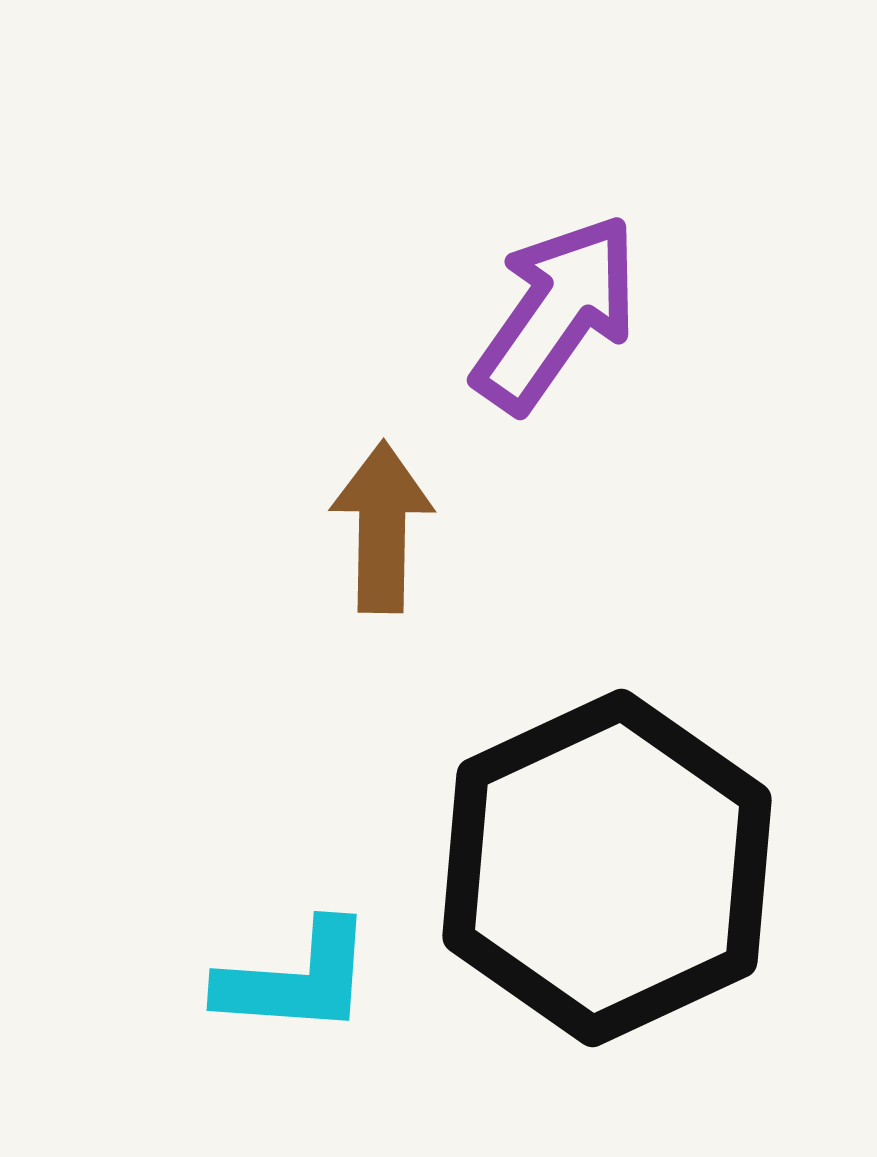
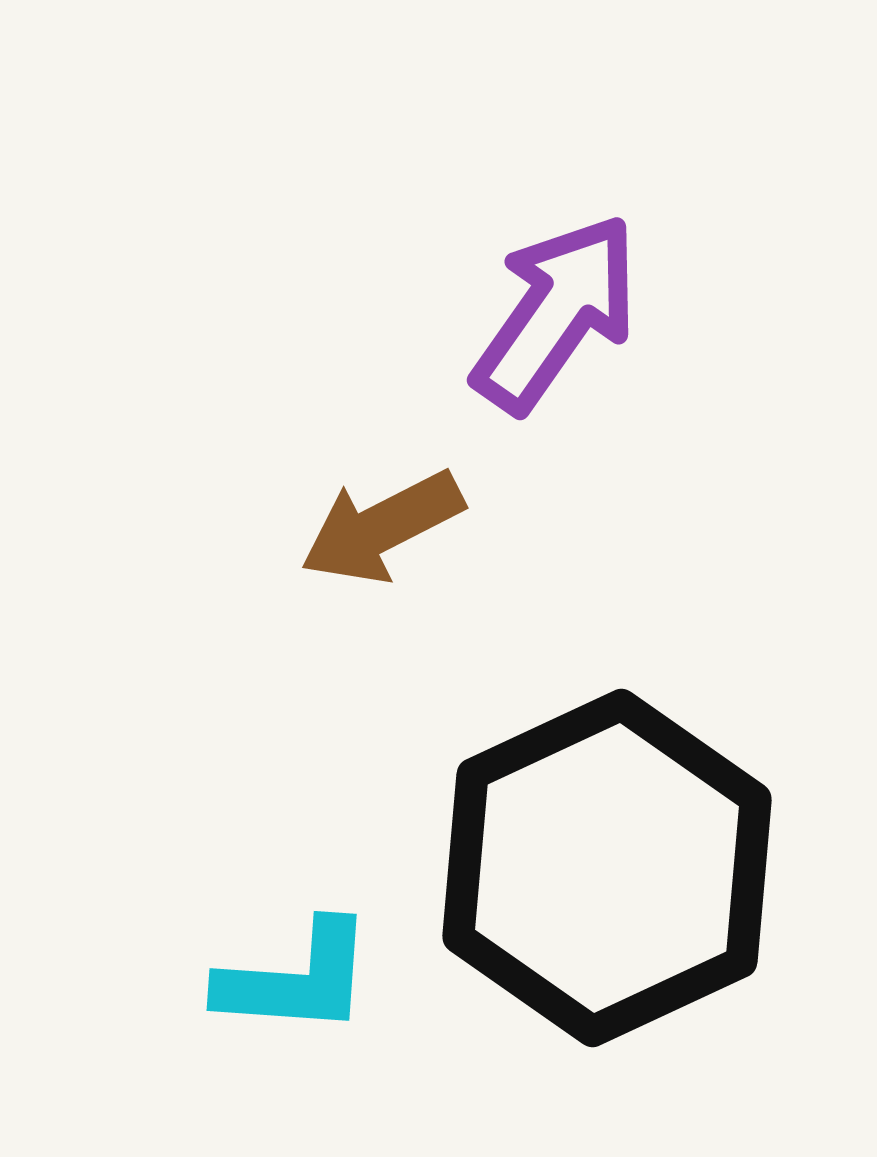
brown arrow: rotated 118 degrees counterclockwise
